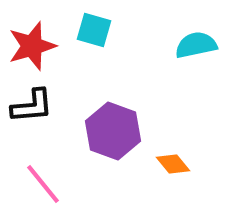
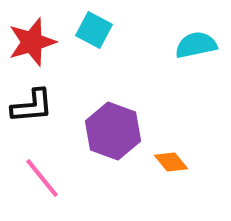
cyan square: rotated 12 degrees clockwise
red star: moved 4 px up
orange diamond: moved 2 px left, 2 px up
pink line: moved 1 px left, 6 px up
